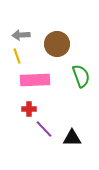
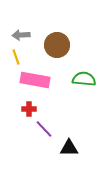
brown circle: moved 1 px down
yellow line: moved 1 px left, 1 px down
green semicircle: moved 3 px right, 3 px down; rotated 65 degrees counterclockwise
pink rectangle: rotated 12 degrees clockwise
black triangle: moved 3 px left, 10 px down
